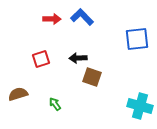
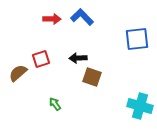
brown semicircle: moved 21 px up; rotated 24 degrees counterclockwise
